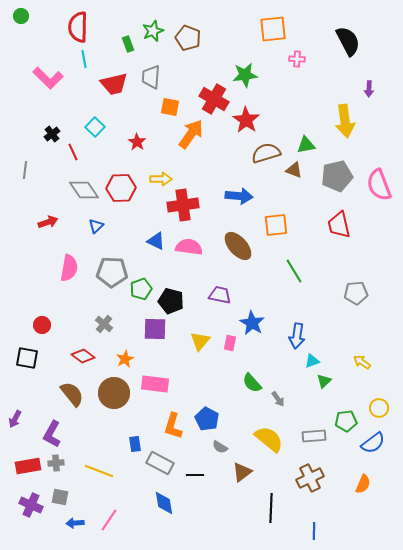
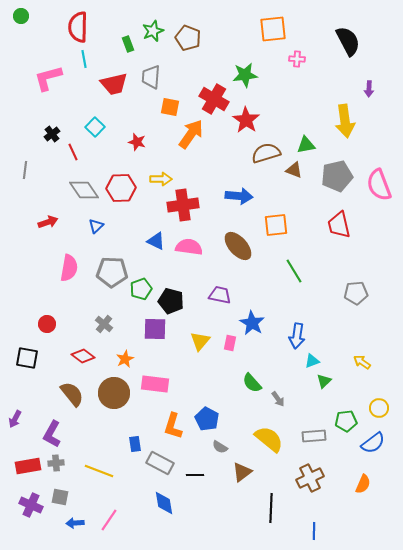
pink L-shape at (48, 78): rotated 120 degrees clockwise
red star at (137, 142): rotated 18 degrees counterclockwise
red circle at (42, 325): moved 5 px right, 1 px up
